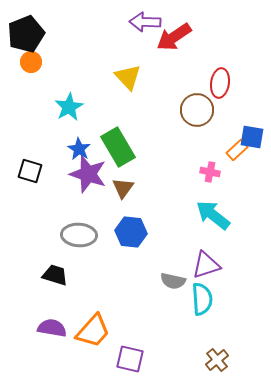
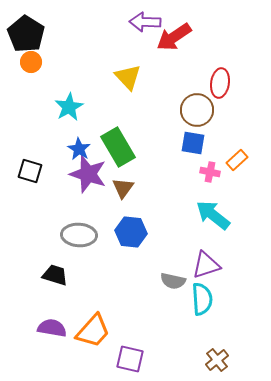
black pentagon: rotated 18 degrees counterclockwise
blue square: moved 59 px left, 6 px down
orange rectangle: moved 10 px down
